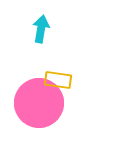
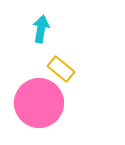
yellow rectangle: moved 3 px right, 11 px up; rotated 32 degrees clockwise
